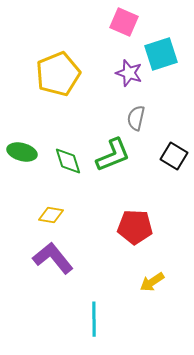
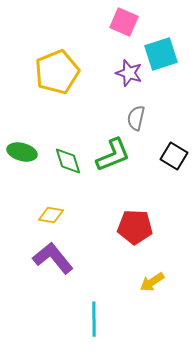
yellow pentagon: moved 1 px left, 2 px up
